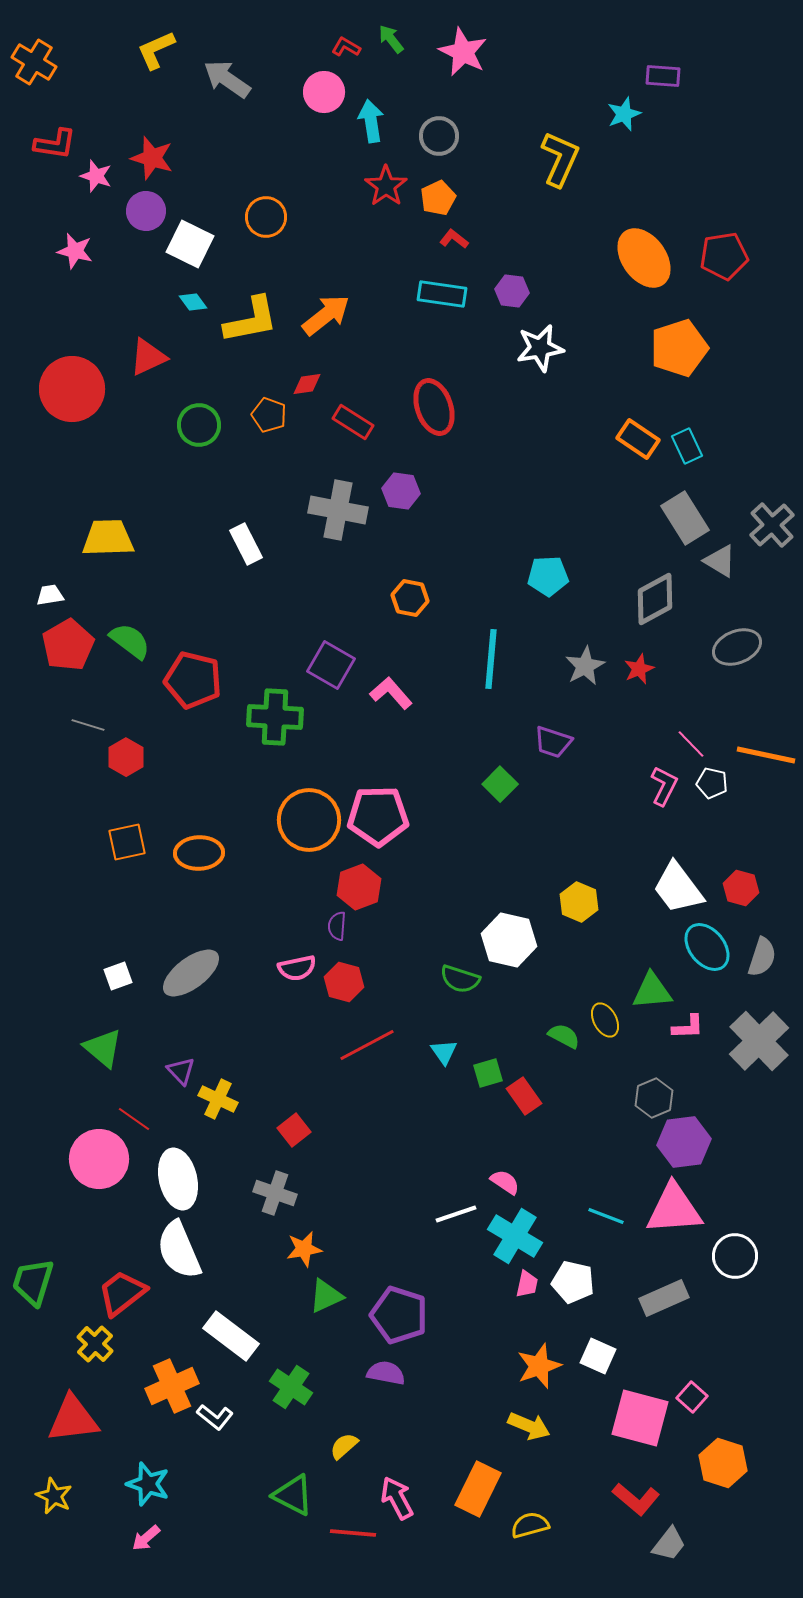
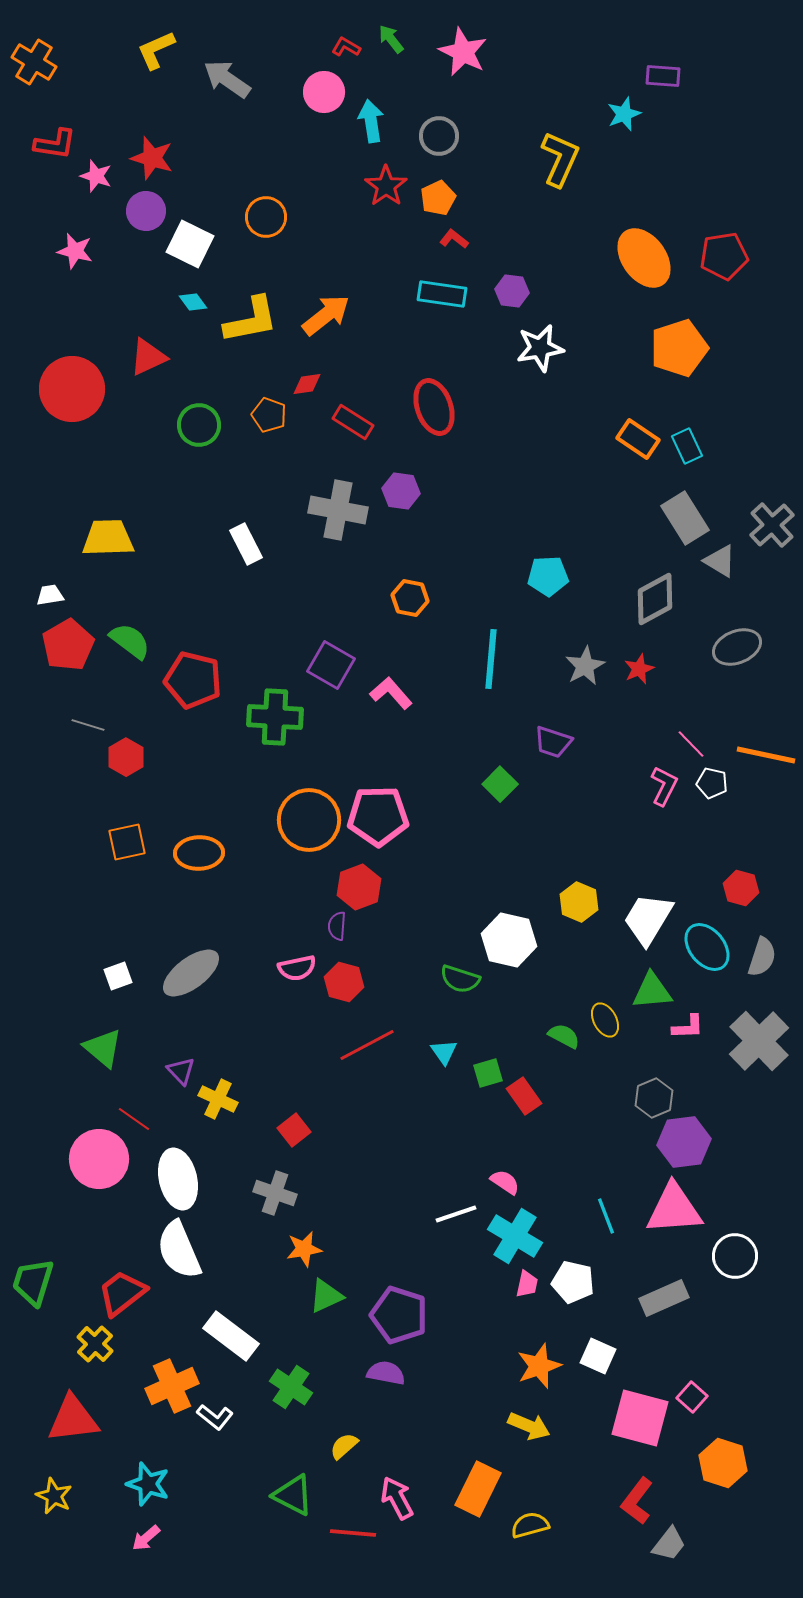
white trapezoid at (678, 888): moved 30 px left, 31 px down; rotated 68 degrees clockwise
cyan line at (606, 1216): rotated 48 degrees clockwise
red L-shape at (636, 1499): moved 1 px right, 2 px down; rotated 87 degrees clockwise
